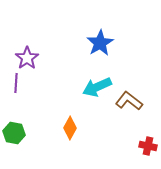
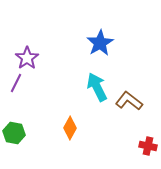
purple line: rotated 24 degrees clockwise
cyan arrow: rotated 88 degrees clockwise
